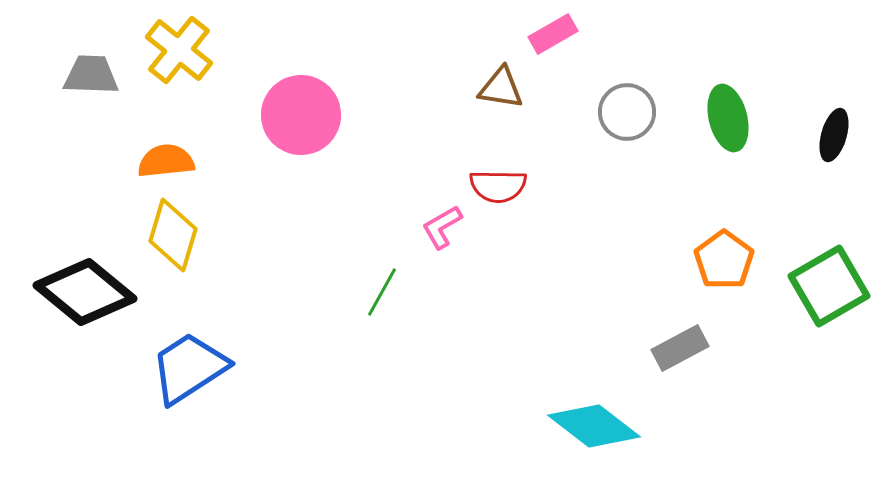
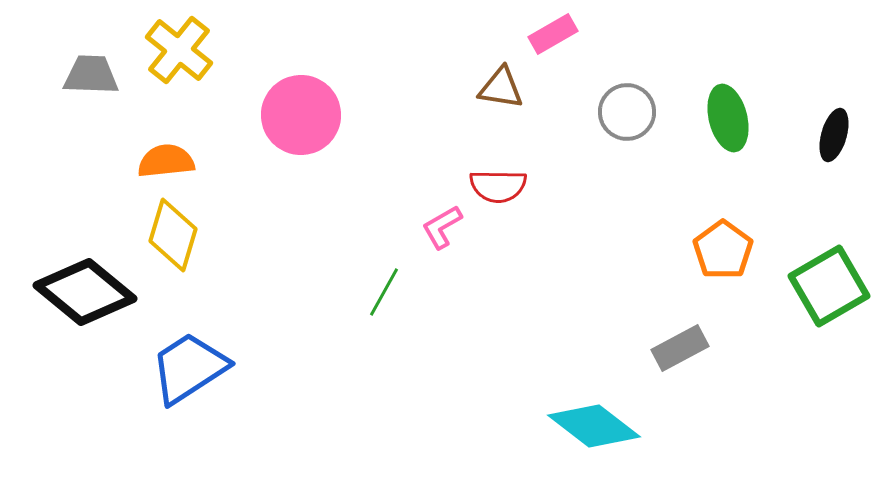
orange pentagon: moved 1 px left, 10 px up
green line: moved 2 px right
